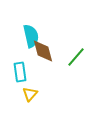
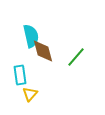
cyan rectangle: moved 3 px down
